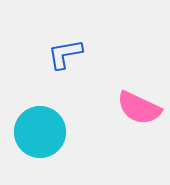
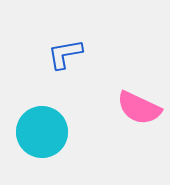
cyan circle: moved 2 px right
